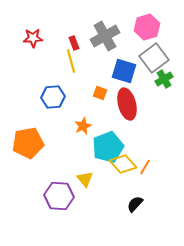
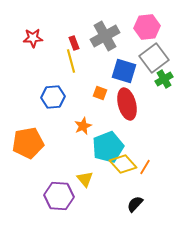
pink hexagon: rotated 10 degrees clockwise
